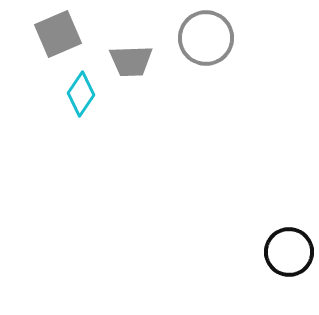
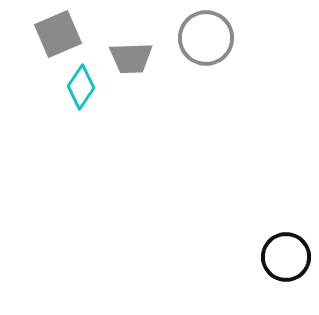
gray trapezoid: moved 3 px up
cyan diamond: moved 7 px up
black circle: moved 3 px left, 5 px down
